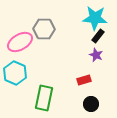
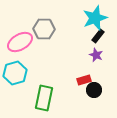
cyan star: rotated 25 degrees counterclockwise
cyan hexagon: rotated 20 degrees clockwise
black circle: moved 3 px right, 14 px up
